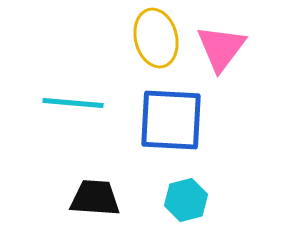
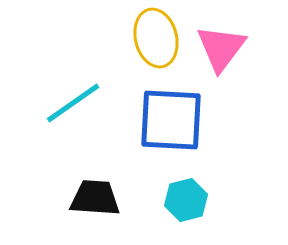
cyan line: rotated 40 degrees counterclockwise
